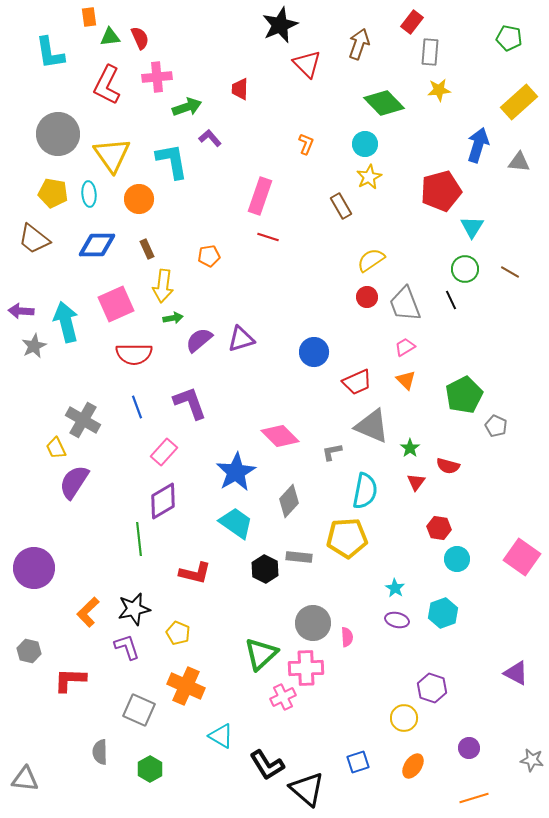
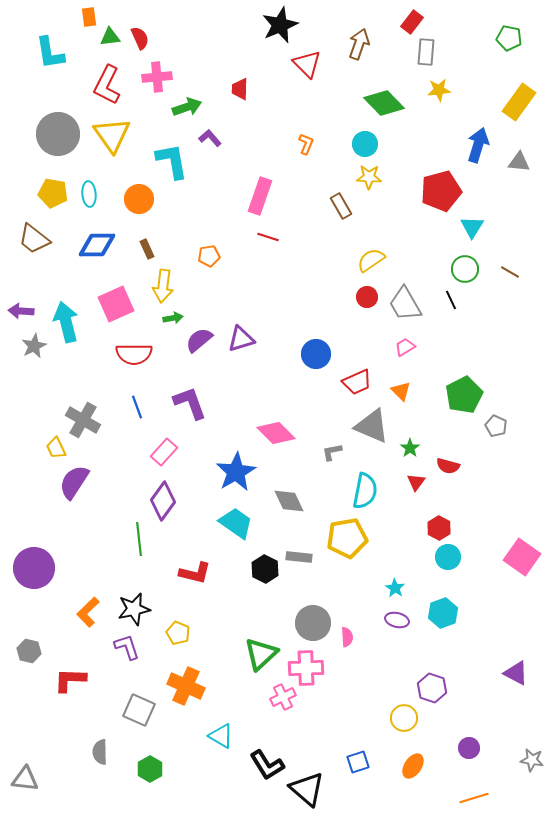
gray rectangle at (430, 52): moved 4 px left
yellow rectangle at (519, 102): rotated 12 degrees counterclockwise
yellow triangle at (112, 155): moved 20 px up
yellow star at (369, 177): rotated 30 degrees clockwise
gray trapezoid at (405, 304): rotated 9 degrees counterclockwise
blue circle at (314, 352): moved 2 px right, 2 px down
orange triangle at (406, 380): moved 5 px left, 11 px down
pink diamond at (280, 436): moved 4 px left, 3 px up
purple diamond at (163, 501): rotated 24 degrees counterclockwise
gray diamond at (289, 501): rotated 68 degrees counterclockwise
red hexagon at (439, 528): rotated 20 degrees clockwise
yellow pentagon at (347, 538): rotated 6 degrees counterclockwise
cyan circle at (457, 559): moved 9 px left, 2 px up
